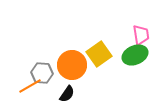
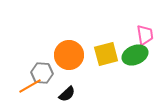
pink trapezoid: moved 4 px right
yellow square: moved 7 px right; rotated 20 degrees clockwise
orange circle: moved 3 px left, 10 px up
black semicircle: rotated 12 degrees clockwise
